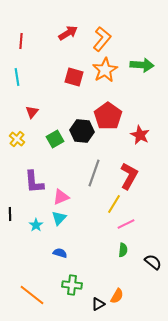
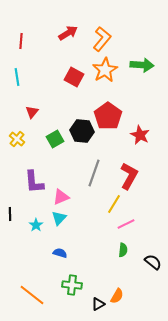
red square: rotated 12 degrees clockwise
